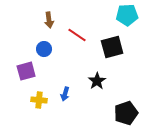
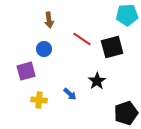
red line: moved 5 px right, 4 px down
blue arrow: moved 5 px right; rotated 64 degrees counterclockwise
